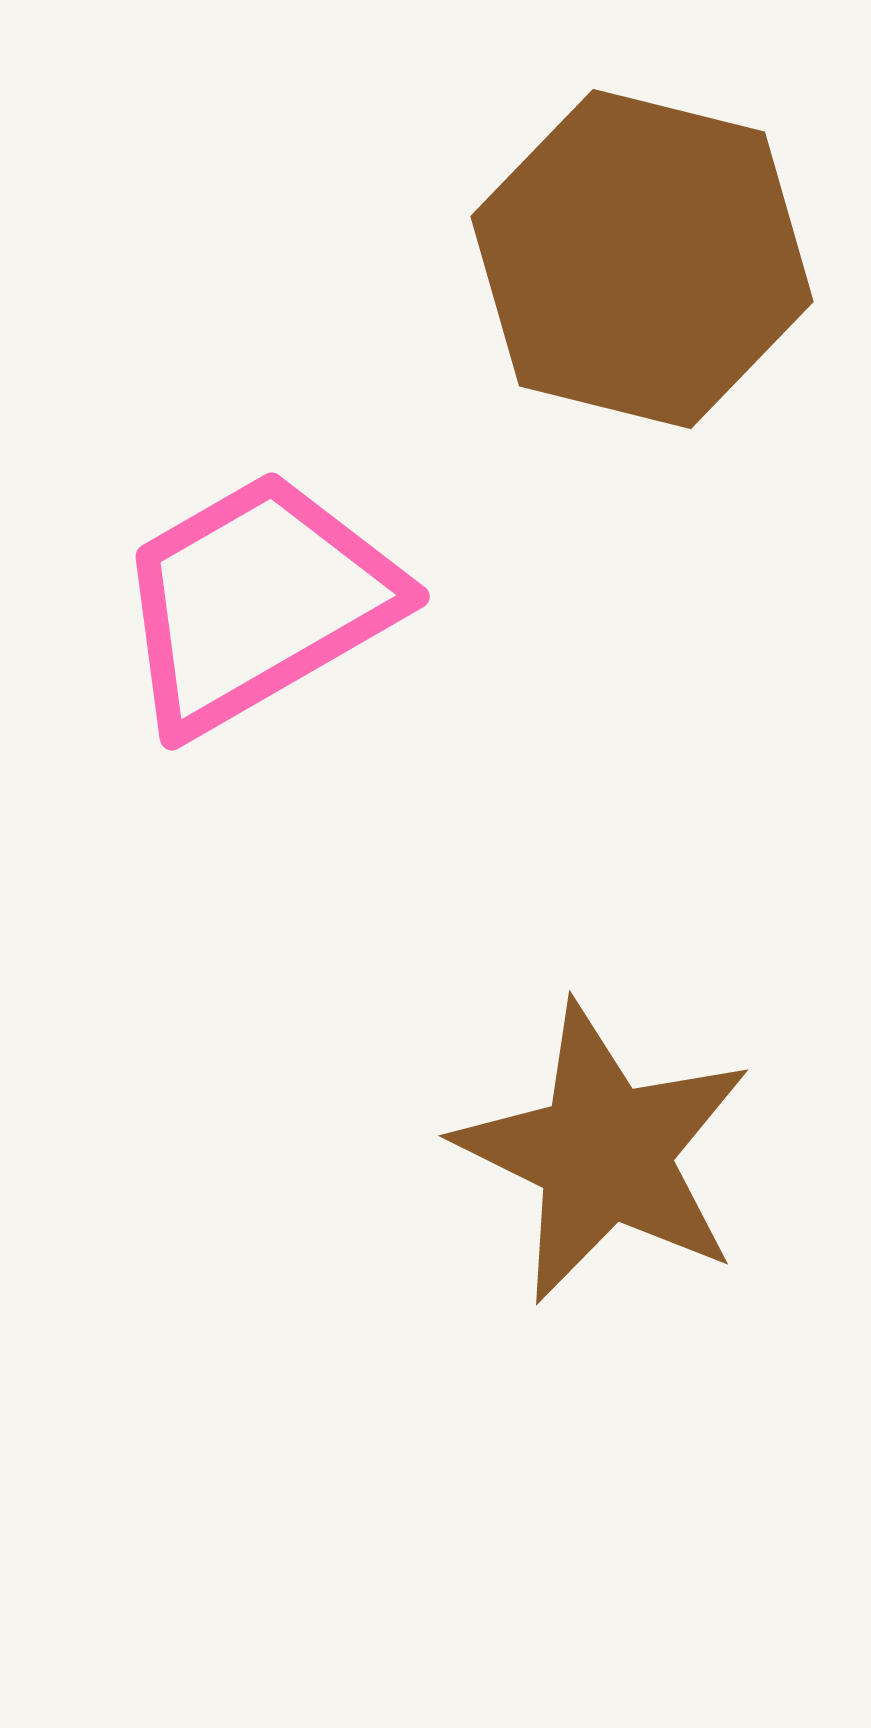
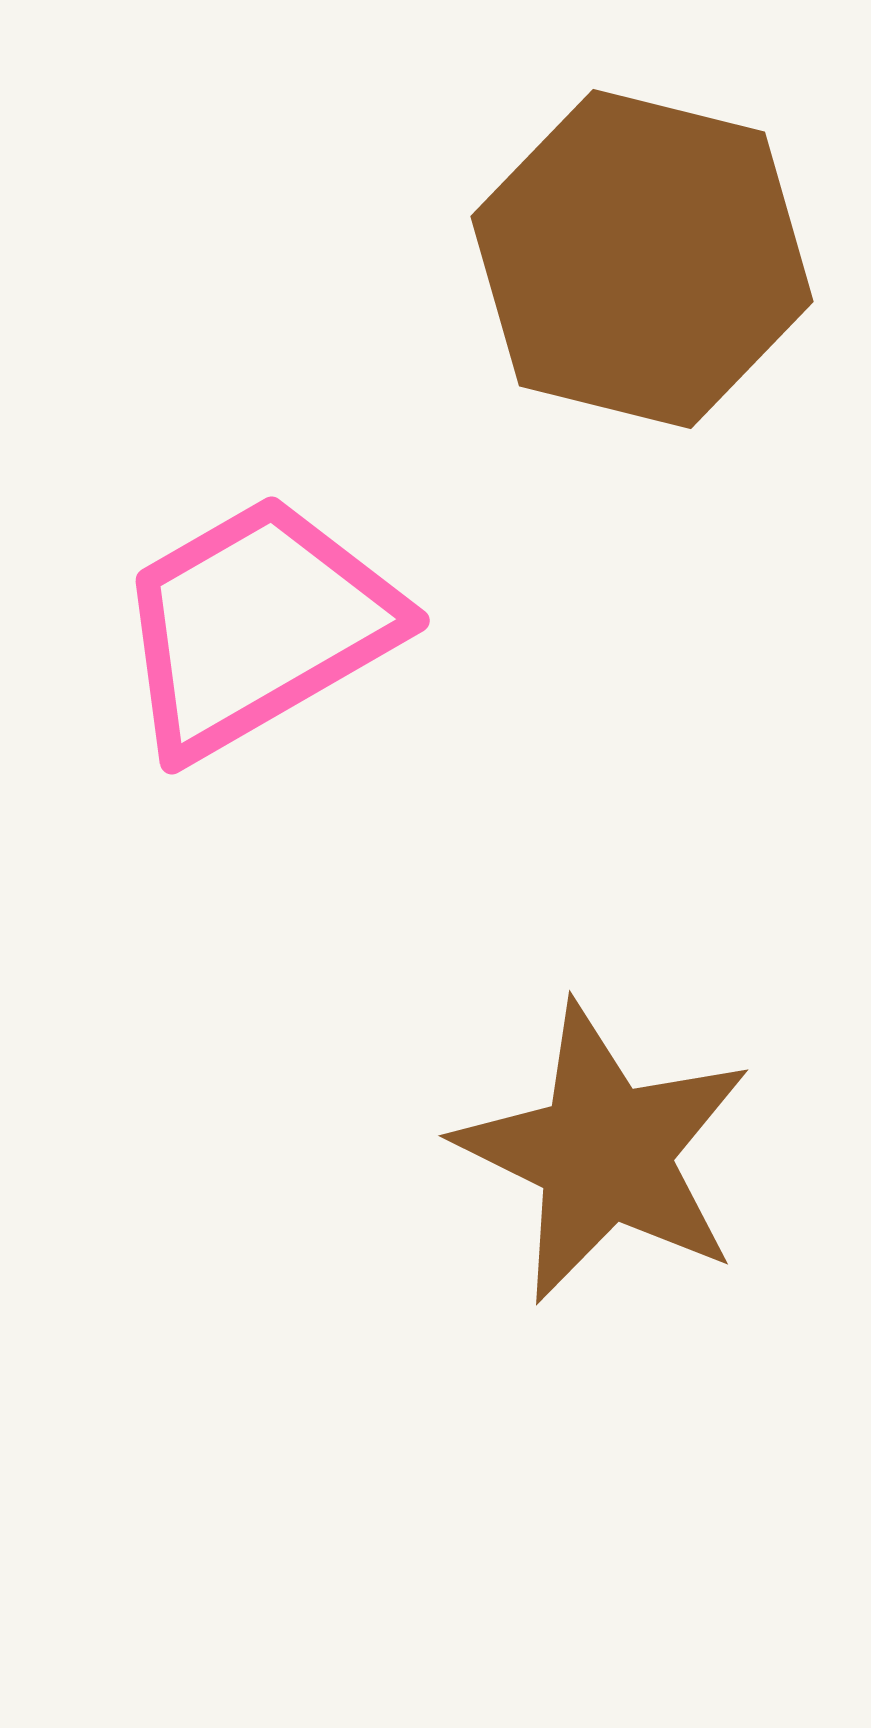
pink trapezoid: moved 24 px down
